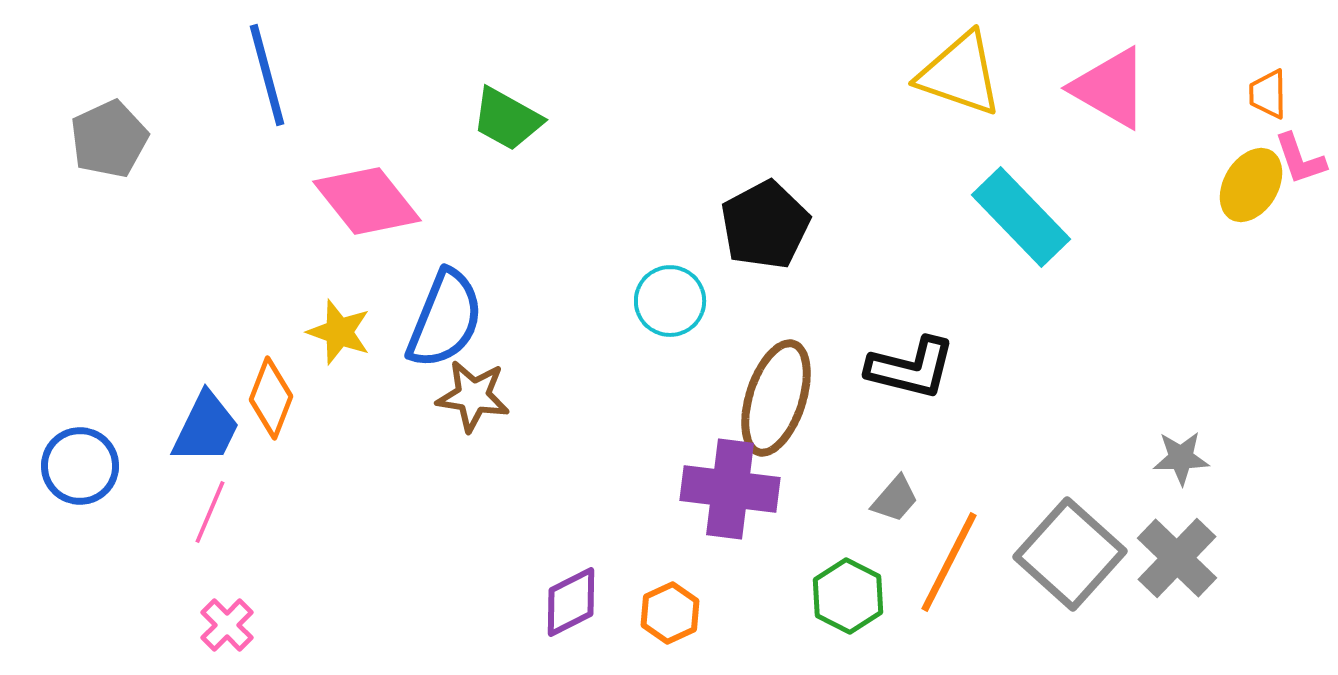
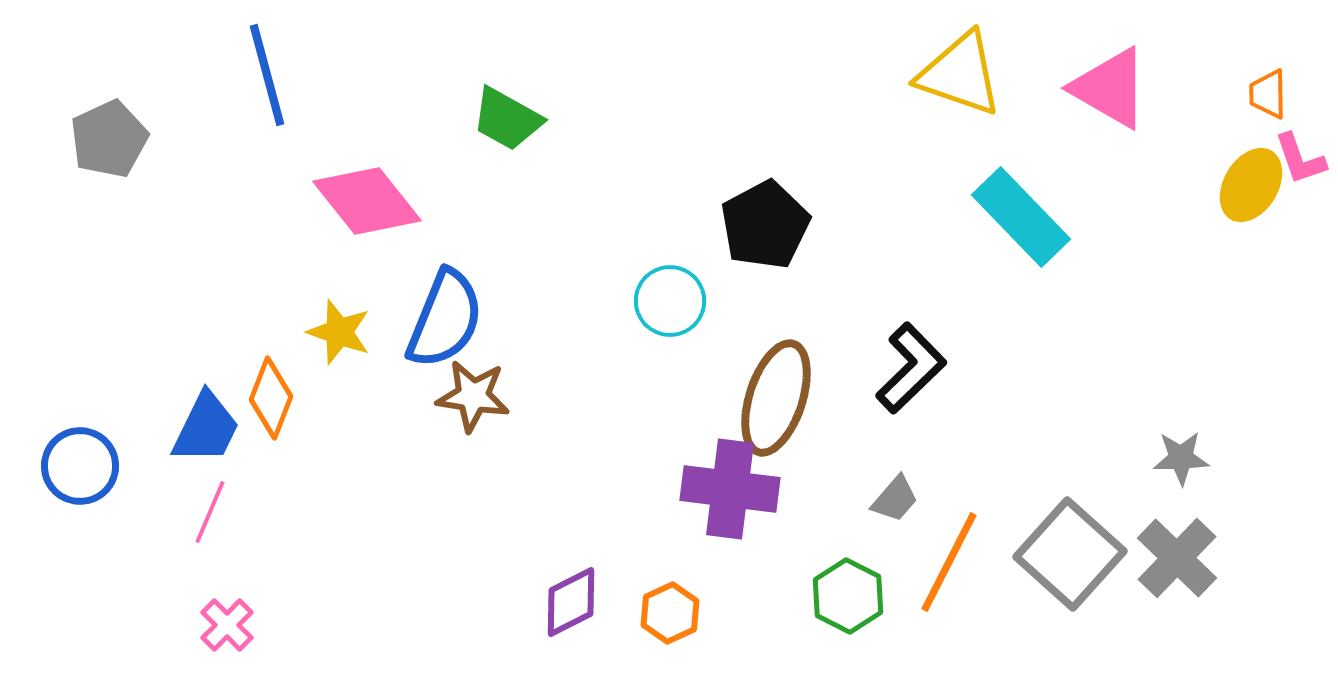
black L-shape: rotated 58 degrees counterclockwise
